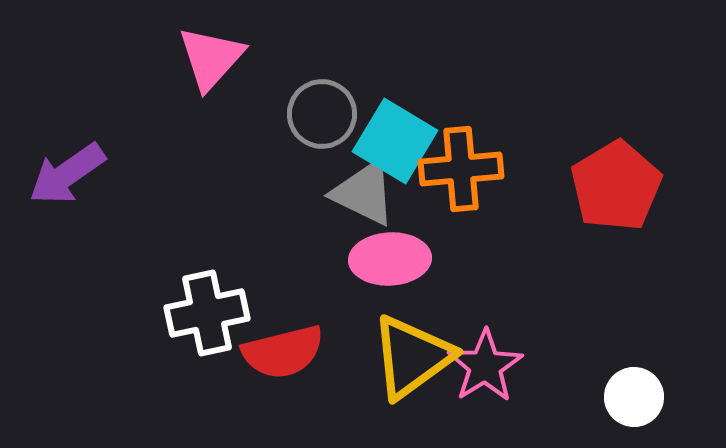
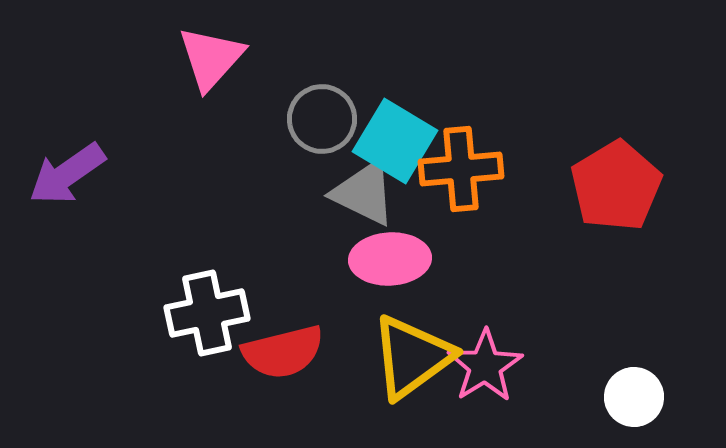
gray circle: moved 5 px down
